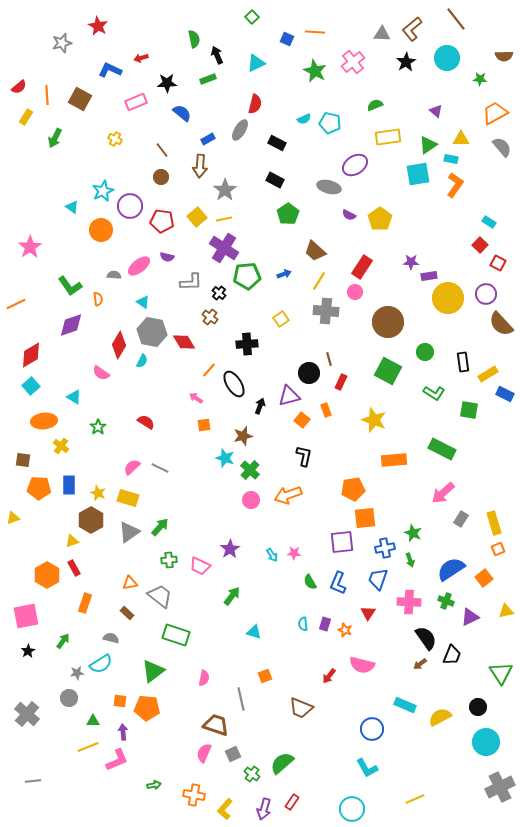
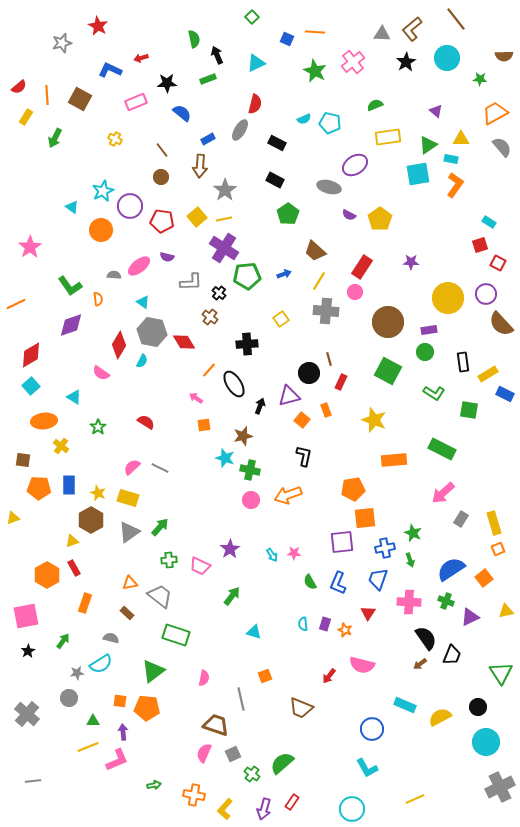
red square at (480, 245): rotated 28 degrees clockwise
purple rectangle at (429, 276): moved 54 px down
green cross at (250, 470): rotated 30 degrees counterclockwise
